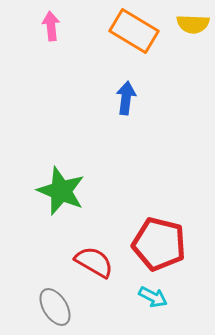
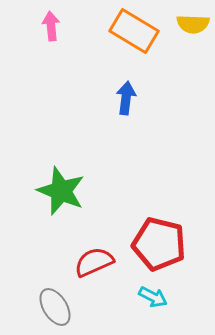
red semicircle: rotated 54 degrees counterclockwise
